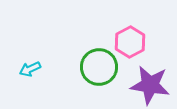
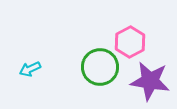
green circle: moved 1 px right
purple star: moved 4 px up
